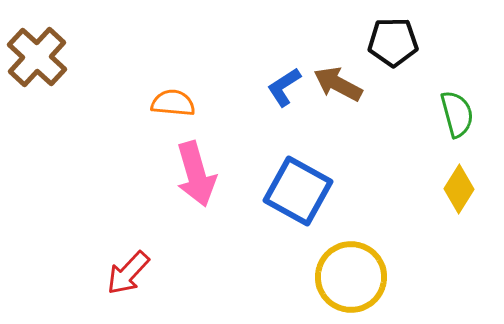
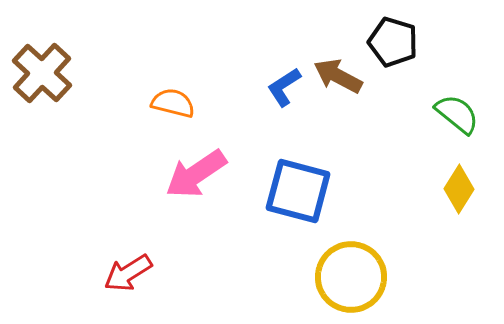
black pentagon: rotated 18 degrees clockwise
brown cross: moved 5 px right, 16 px down
brown arrow: moved 8 px up
orange semicircle: rotated 9 degrees clockwise
green semicircle: rotated 36 degrees counterclockwise
pink arrow: rotated 72 degrees clockwise
blue square: rotated 14 degrees counterclockwise
red arrow: rotated 15 degrees clockwise
